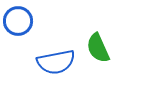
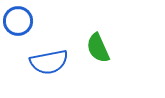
blue semicircle: moved 7 px left
